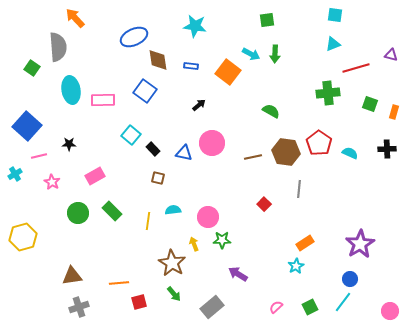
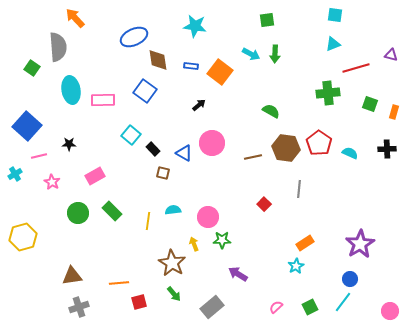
orange square at (228, 72): moved 8 px left
brown hexagon at (286, 152): moved 4 px up
blue triangle at (184, 153): rotated 18 degrees clockwise
brown square at (158, 178): moved 5 px right, 5 px up
